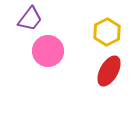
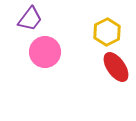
pink circle: moved 3 px left, 1 px down
red ellipse: moved 7 px right, 4 px up; rotated 64 degrees counterclockwise
